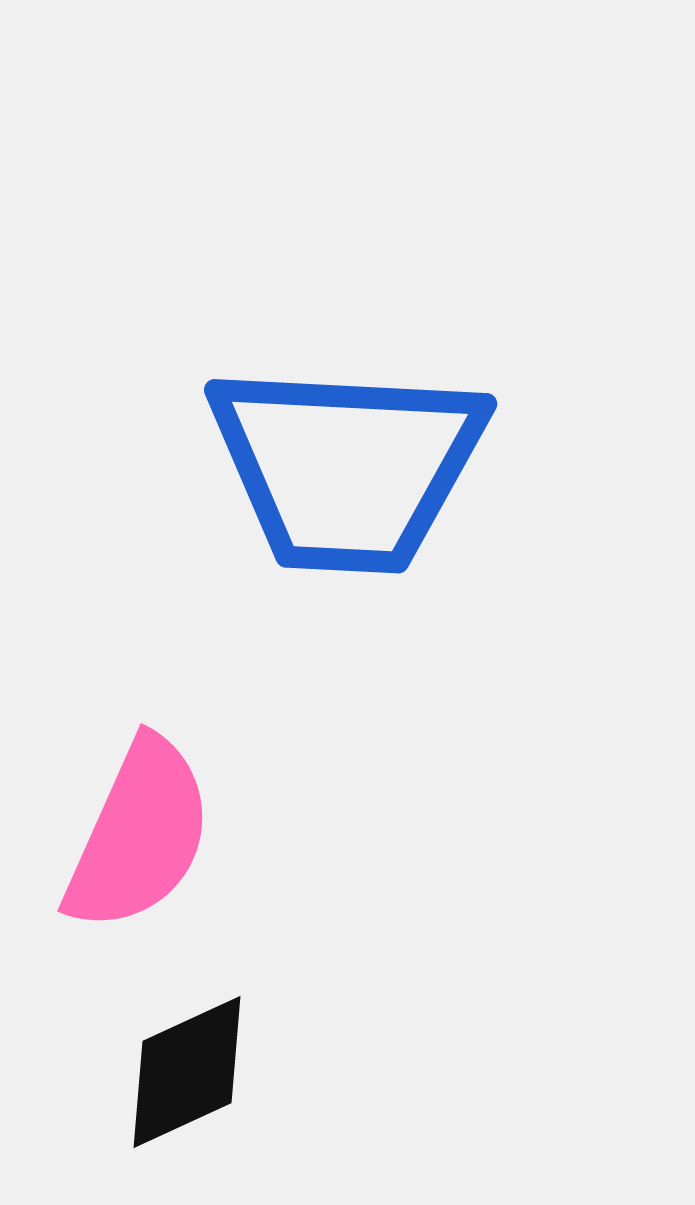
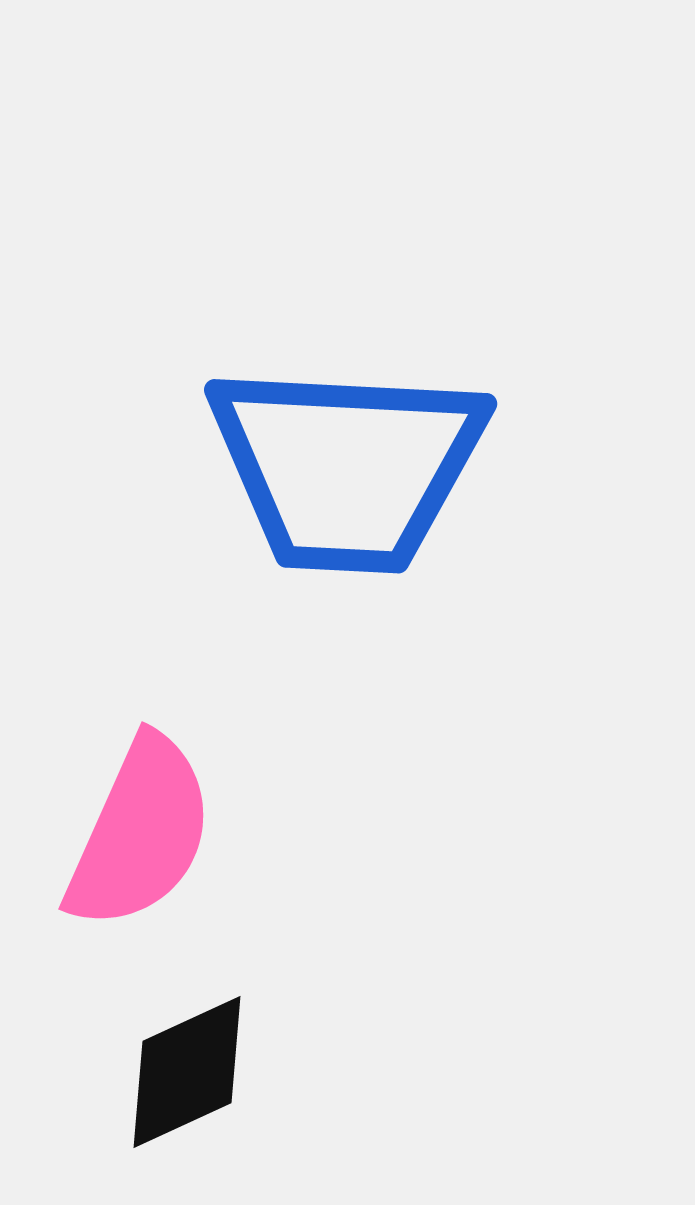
pink semicircle: moved 1 px right, 2 px up
